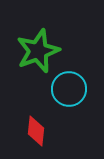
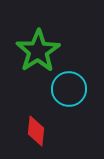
green star: rotated 12 degrees counterclockwise
